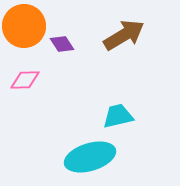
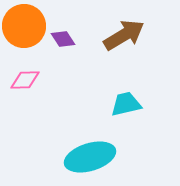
purple diamond: moved 1 px right, 5 px up
cyan trapezoid: moved 8 px right, 12 px up
